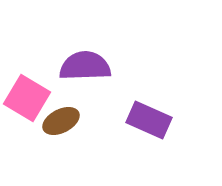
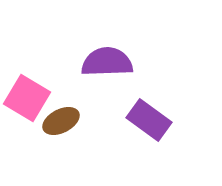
purple semicircle: moved 22 px right, 4 px up
purple rectangle: rotated 12 degrees clockwise
